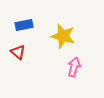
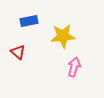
blue rectangle: moved 5 px right, 4 px up
yellow star: rotated 20 degrees counterclockwise
